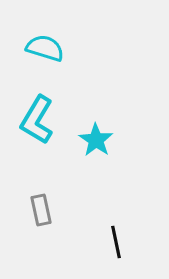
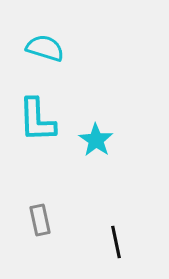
cyan L-shape: rotated 33 degrees counterclockwise
gray rectangle: moved 1 px left, 10 px down
